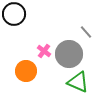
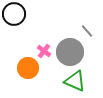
gray line: moved 1 px right, 1 px up
gray circle: moved 1 px right, 2 px up
orange circle: moved 2 px right, 3 px up
green triangle: moved 3 px left, 1 px up
